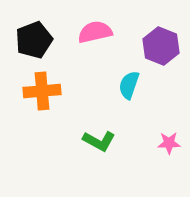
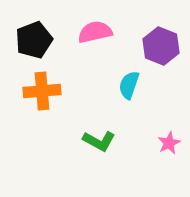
pink star: rotated 25 degrees counterclockwise
